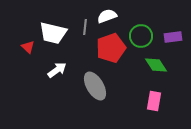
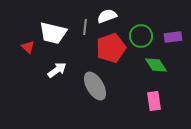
pink rectangle: rotated 18 degrees counterclockwise
